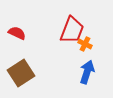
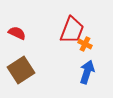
brown square: moved 3 px up
